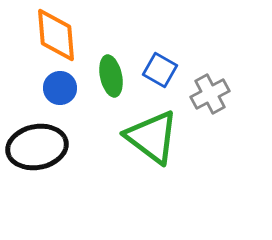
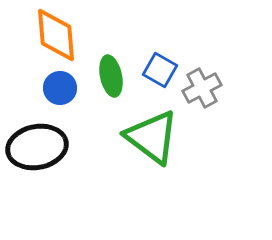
gray cross: moved 8 px left, 6 px up
